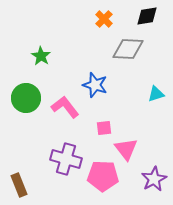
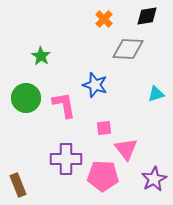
pink L-shape: moved 1 px left, 2 px up; rotated 28 degrees clockwise
purple cross: rotated 16 degrees counterclockwise
brown rectangle: moved 1 px left
